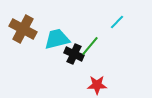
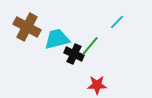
brown cross: moved 4 px right, 2 px up
